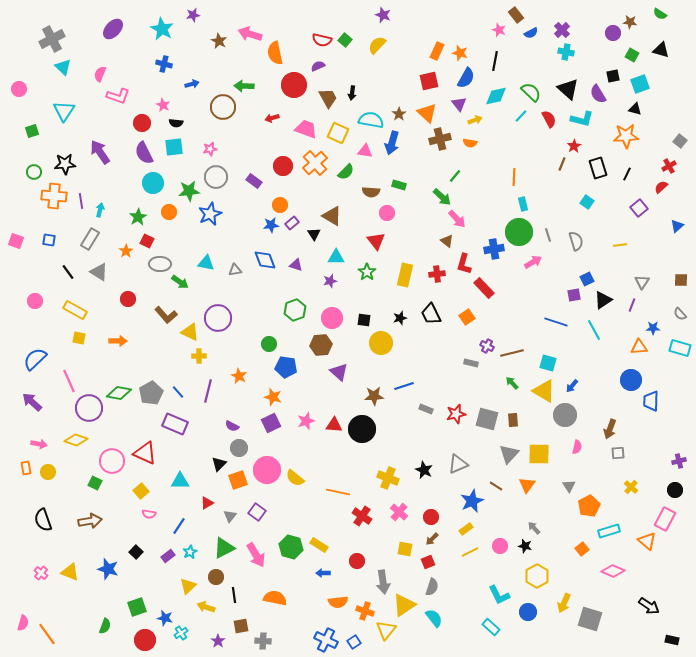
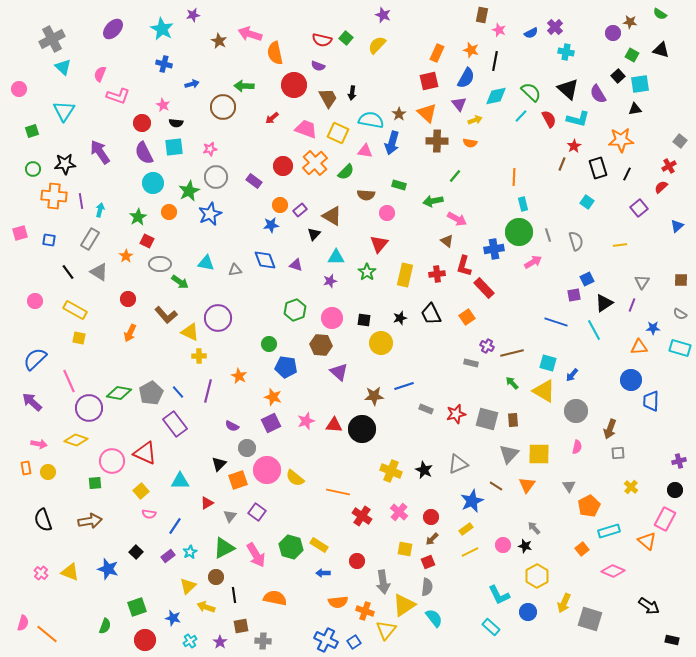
brown rectangle at (516, 15): moved 34 px left; rotated 49 degrees clockwise
purple cross at (562, 30): moved 7 px left, 3 px up
green square at (345, 40): moved 1 px right, 2 px up
orange rectangle at (437, 51): moved 2 px down
orange star at (460, 53): moved 11 px right, 3 px up
purple semicircle at (318, 66): rotated 136 degrees counterclockwise
black square at (613, 76): moved 5 px right; rotated 32 degrees counterclockwise
cyan square at (640, 84): rotated 12 degrees clockwise
black triangle at (635, 109): rotated 24 degrees counterclockwise
red arrow at (272, 118): rotated 24 degrees counterclockwise
cyan L-shape at (582, 119): moved 4 px left
orange star at (626, 136): moved 5 px left, 4 px down
brown cross at (440, 139): moved 3 px left, 2 px down; rotated 15 degrees clockwise
green circle at (34, 172): moved 1 px left, 3 px up
green star at (189, 191): rotated 20 degrees counterclockwise
brown semicircle at (371, 192): moved 5 px left, 3 px down
green arrow at (442, 197): moved 9 px left, 4 px down; rotated 126 degrees clockwise
pink arrow at (457, 219): rotated 18 degrees counterclockwise
purple rectangle at (292, 223): moved 8 px right, 13 px up
black triangle at (314, 234): rotated 16 degrees clockwise
pink square at (16, 241): moved 4 px right, 8 px up; rotated 35 degrees counterclockwise
red triangle at (376, 241): moved 3 px right, 3 px down; rotated 18 degrees clockwise
orange star at (126, 251): moved 5 px down
red L-shape at (464, 264): moved 2 px down
black triangle at (603, 300): moved 1 px right, 3 px down
gray semicircle at (680, 314): rotated 16 degrees counterclockwise
orange arrow at (118, 341): moved 12 px right, 8 px up; rotated 114 degrees clockwise
brown hexagon at (321, 345): rotated 10 degrees clockwise
blue arrow at (572, 386): moved 11 px up
gray circle at (565, 415): moved 11 px right, 4 px up
purple rectangle at (175, 424): rotated 30 degrees clockwise
gray circle at (239, 448): moved 8 px right
yellow cross at (388, 478): moved 3 px right, 7 px up
green square at (95, 483): rotated 32 degrees counterclockwise
blue line at (179, 526): moved 4 px left
pink circle at (500, 546): moved 3 px right, 1 px up
gray semicircle at (432, 587): moved 5 px left; rotated 12 degrees counterclockwise
blue star at (165, 618): moved 8 px right
cyan cross at (181, 633): moved 9 px right, 8 px down
orange line at (47, 634): rotated 15 degrees counterclockwise
purple star at (218, 641): moved 2 px right, 1 px down
